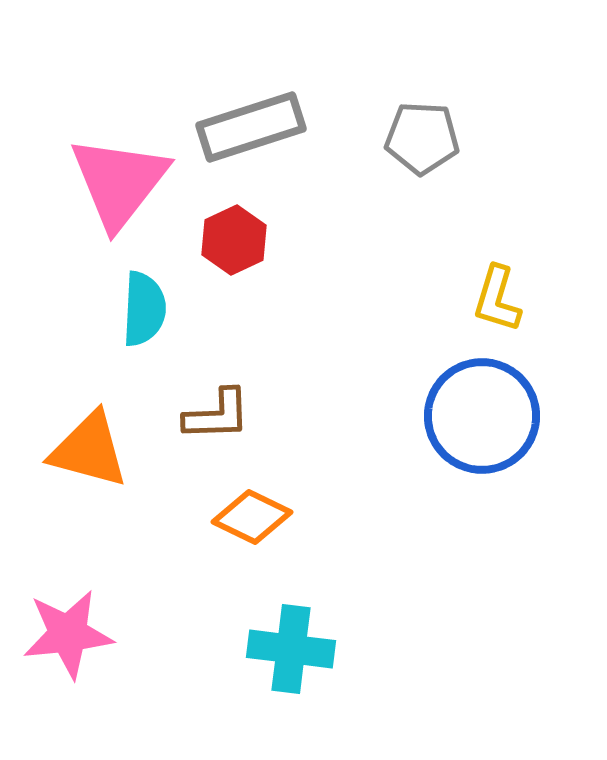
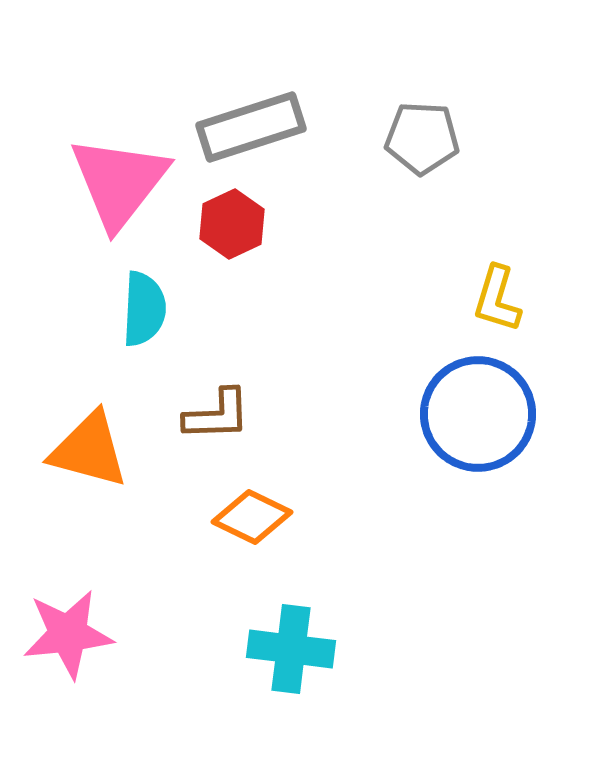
red hexagon: moved 2 px left, 16 px up
blue circle: moved 4 px left, 2 px up
